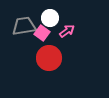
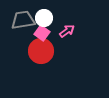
white circle: moved 6 px left
gray trapezoid: moved 1 px left, 6 px up
red circle: moved 8 px left, 7 px up
